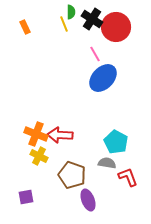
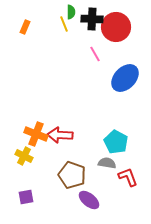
black cross: rotated 30 degrees counterclockwise
orange rectangle: rotated 48 degrees clockwise
blue ellipse: moved 22 px right
yellow cross: moved 15 px left
purple ellipse: moved 1 px right; rotated 30 degrees counterclockwise
